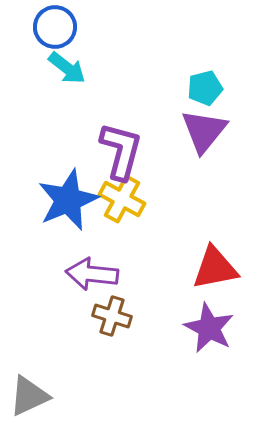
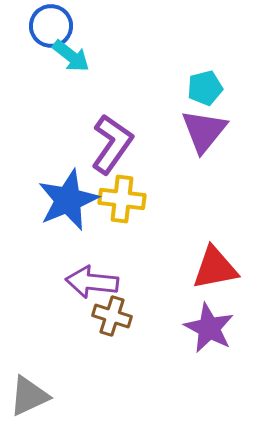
blue circle: moved 4 px left, 1 px up
cyan arrow: moved 4 px right, 12 px up
purple L-shape: moved 9 px left, 7 px up; rotated 20 degrees clockwise
yellow cross: rotated 21 degrees counterclockwise
purple arrow: moved 8 px down
